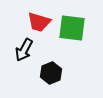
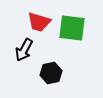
black hexagon: rotated 10 degrees clockwise
